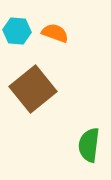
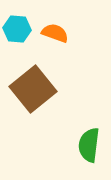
cyan hexagon: moved 2 px up
